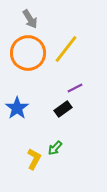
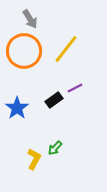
orange circle: moved 4 px left, 2 px up
black rectangle: moved 9 px left, 9 px up
